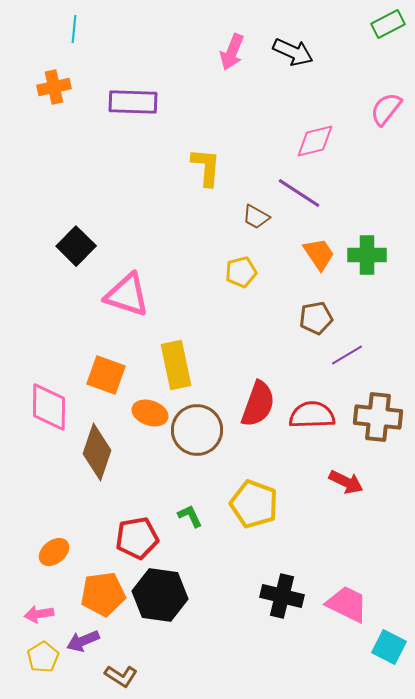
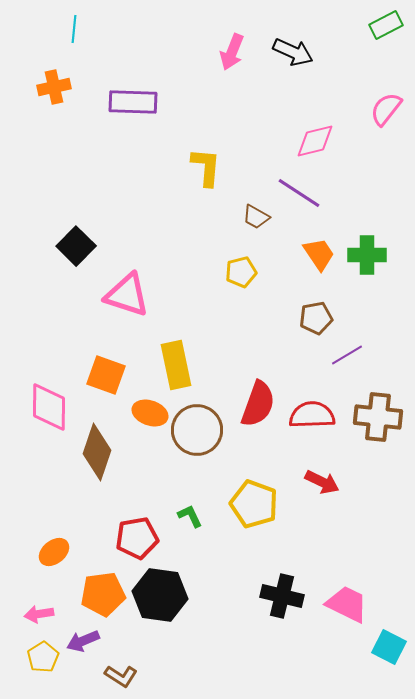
green rectangle at (388, 24): moved 2 px left, 1 px down
red arrow at (346, 482): moved 24 px left
